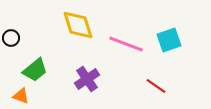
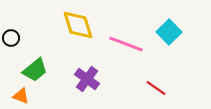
cyan square: moved 8 px up; rotated 25 degrees counterclockwise
purple cross: rotated 20 degrees counterclockwise
red line: moved 2 px down
